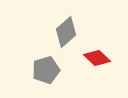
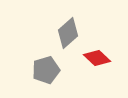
gray diamond: moved 2 px right, 1 px down
